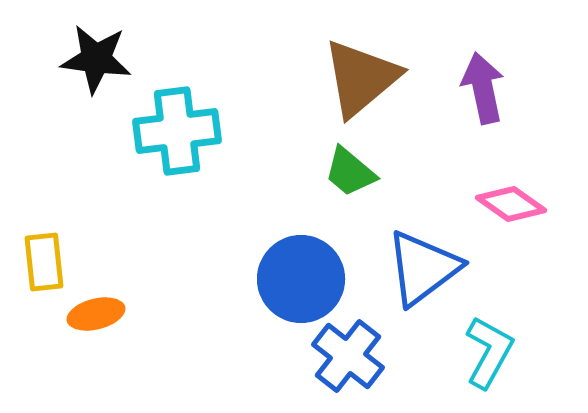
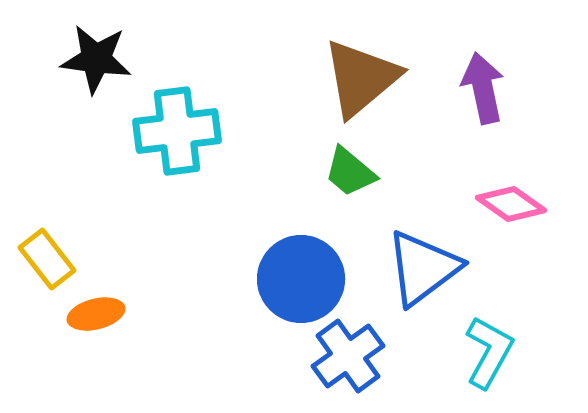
yellow rectangle: moved 3 px right, 3 px up; rotated 32 degrees counterclockwise
blue cross: rotated 16 degrees clockwise
